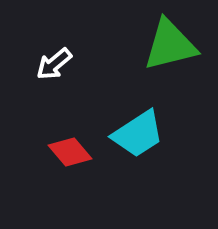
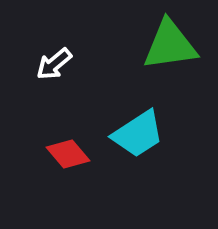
green triangle: rotated 6 degrees clockwise
red diamond: moved 2 px left, 2 px down
